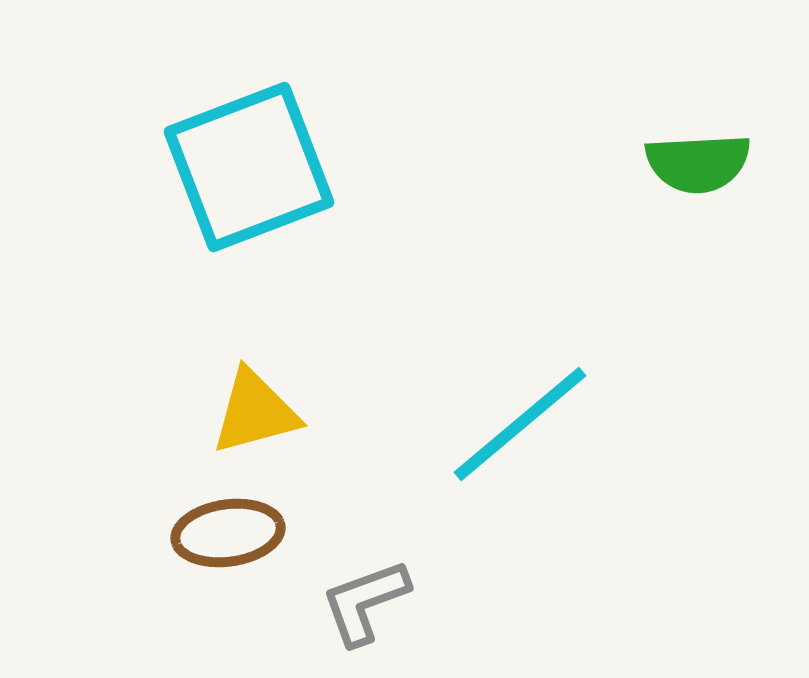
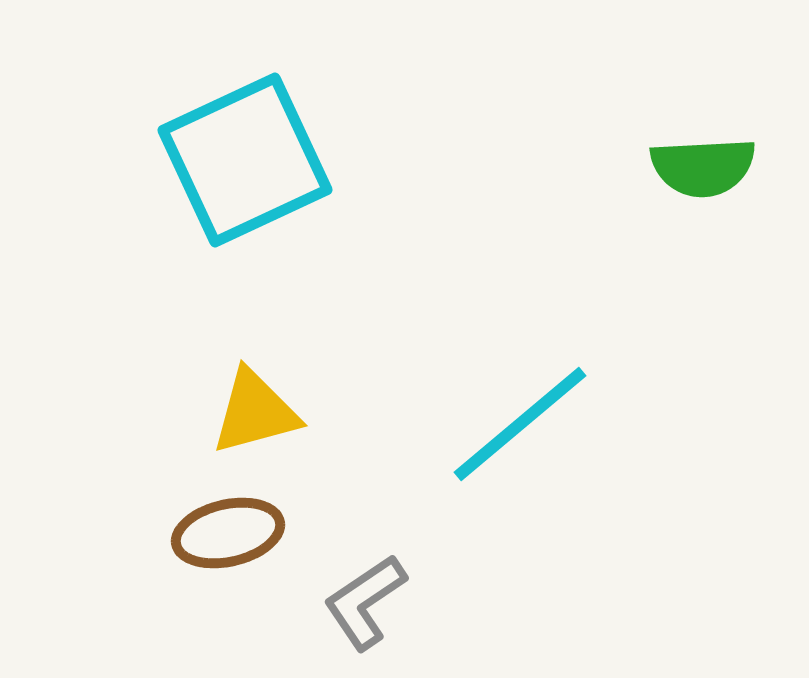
green semicircle: moved 5 px right, 4 px down
cyan square: moved 4 px left, 7 px up; rotated 4 degrees counterclockwise
brown ellipse: rotated 5 degrees counterclockwise
gray L-shape: rotated 14 degrees counterclockwise
